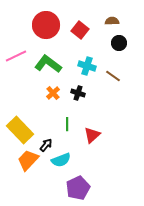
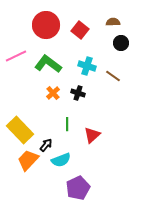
brown semicircle: moved 1 px right, 1 px down
black circle: moved 2 px right
